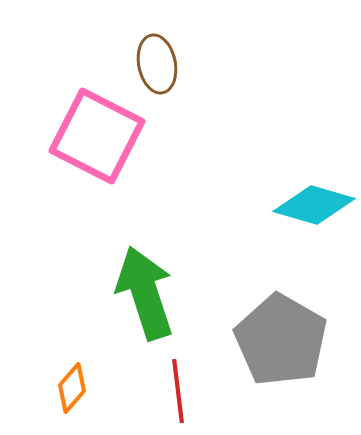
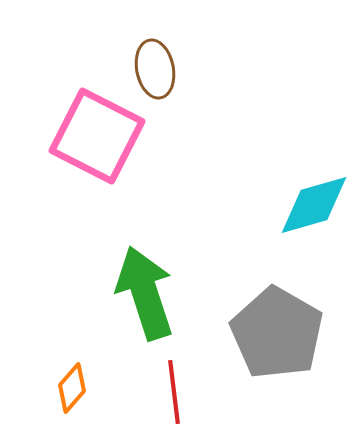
brown ellipse: moved 2 px left, 5 px down
cyan diamond: rotated 32 degrees counterclockwise
gray pentagon: moved 4 px left, 7 px up
red line: moved 4 px left, 1 px down
